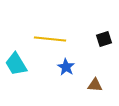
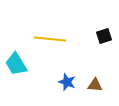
black square: moved 3 px up
blue star: moved 1 px right, 15 px down; rotated 12 degrees counterclockwise
